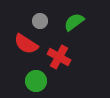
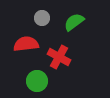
gray circle: moved 2 px right, 3 px up
red semicircle: rotated 140 degrees clockwise
green circle: moved 1 px right
